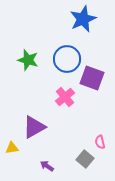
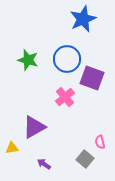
purple arrow: moved 3 px left, 2 px up
